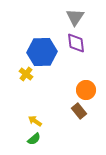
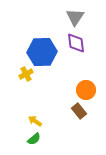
yellow cross: rotated 24 degrees clockwise
